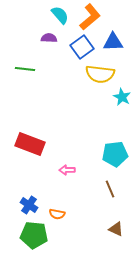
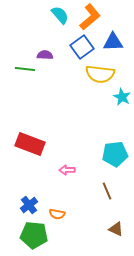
purple semicircle: moved 4 px left, 17 px down
brown line: moved 3 px left, 2 px down
blue cross: rotated 18 degrees clockwise
